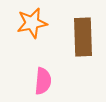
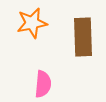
pink semicircle: moved 3 px down
